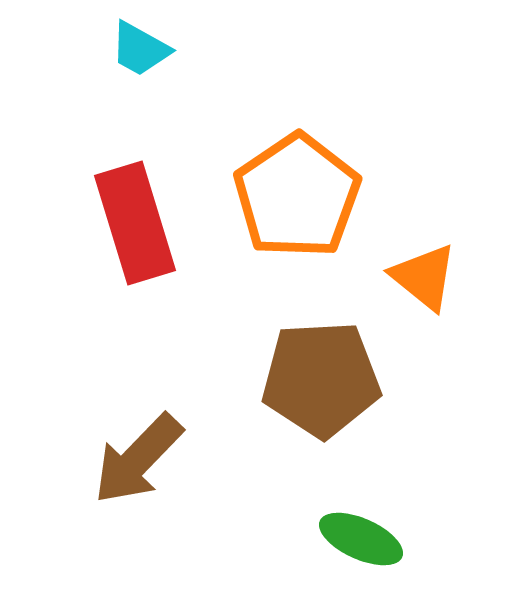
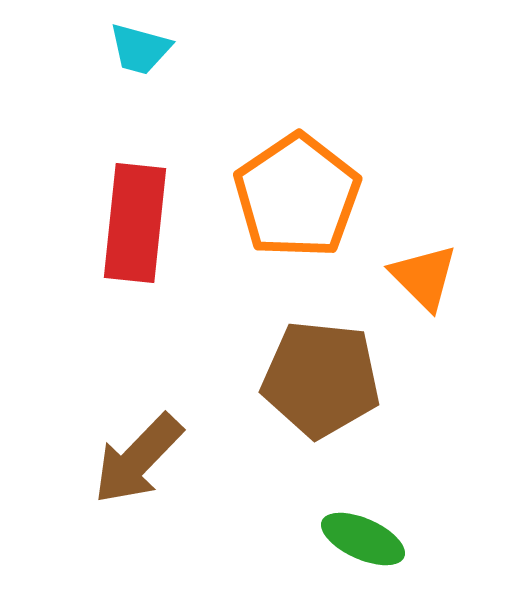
cyan trapezoid: rotated 14 degrees counterclockwise
red rectangle: rotated 23 degrees clockwise
orange triangle: rotated 6 degrees clockwise
brown pentagon: rotated 9 degrees clockwise
green ellipse: moved 2 px right
